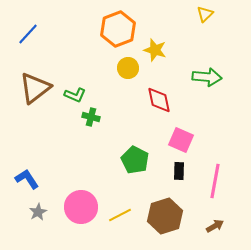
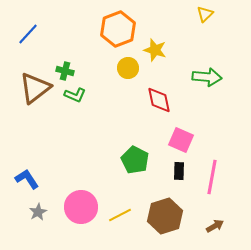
green cross: moved 26 px left, 46 px up
pink line: moved 3 px left, 4 px up
